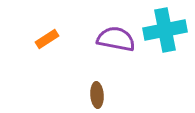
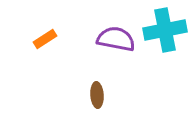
orange rectangle: moved 2 px left
